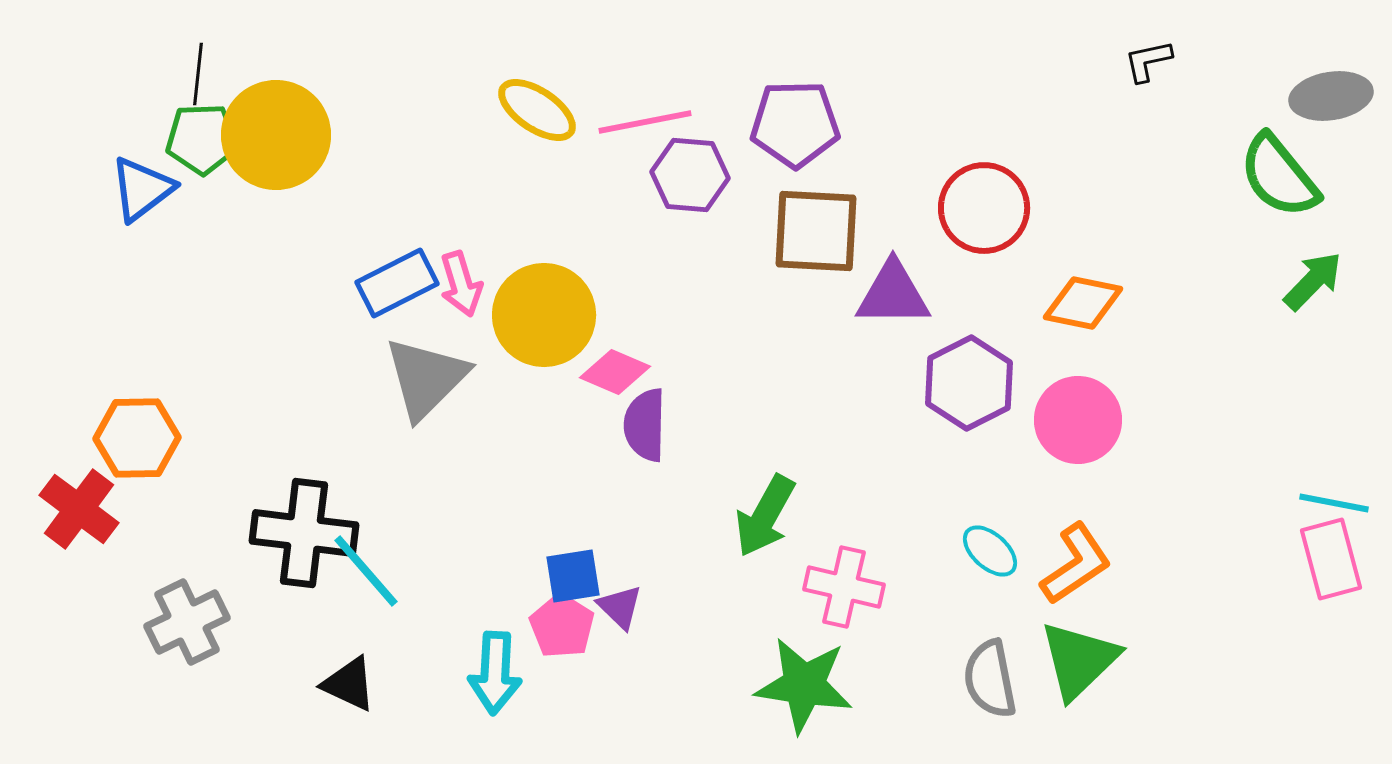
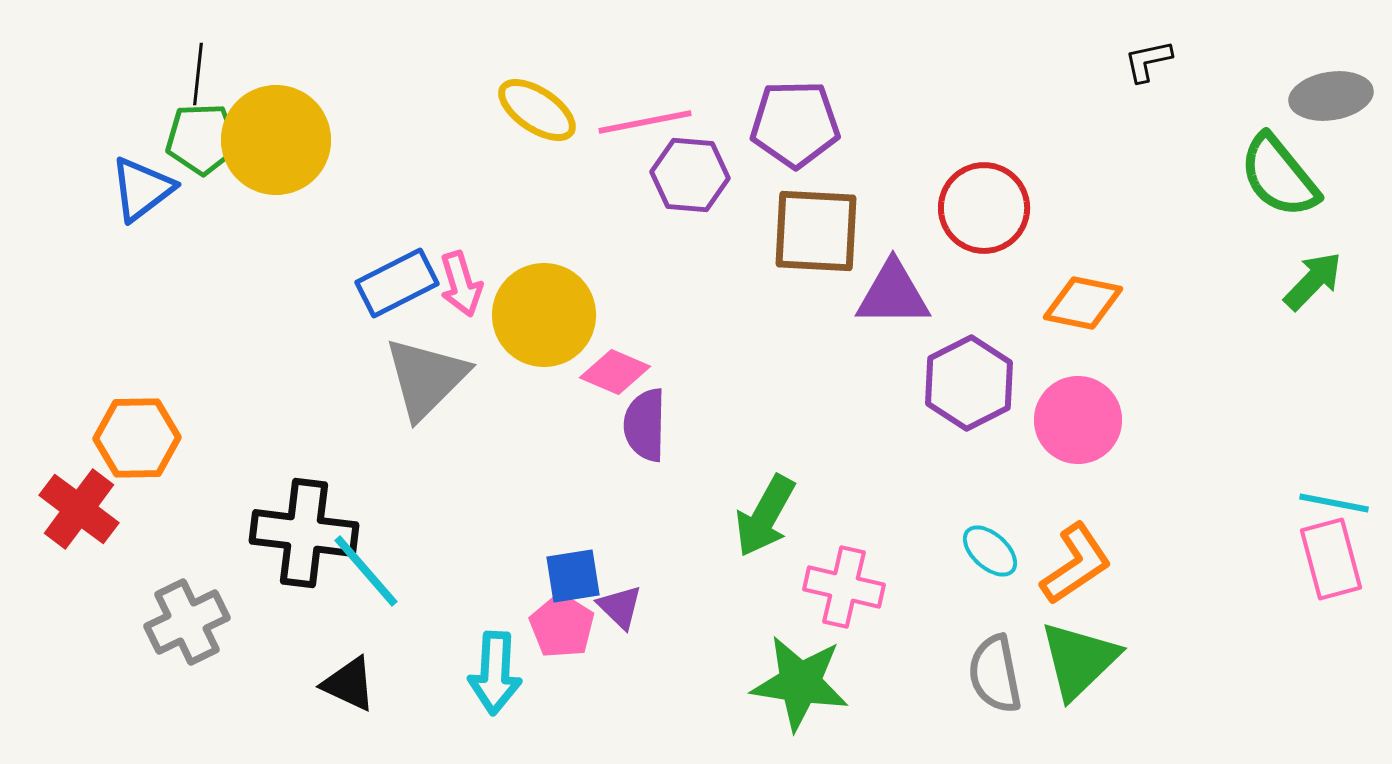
yellow circle at (276, 135): moved 5 px down
gray semicircle at (990, 679): moved 5 px right, 5 px up
green star at (804, 685): moved 4 px left, 2 px up
